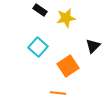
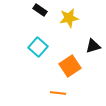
yellow star: moved 3 px right
black triangle: rotated 28 degrees clockwise
orange square: moved 2 px right
